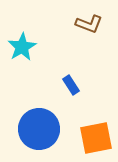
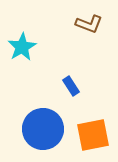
blue rectangle: moved 1 px down
blue circle: moved 4 px right
orange square: moved 3 px left, 3 px up
